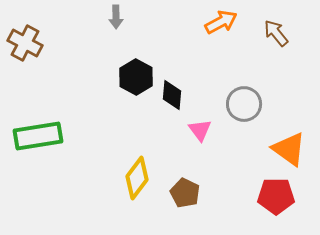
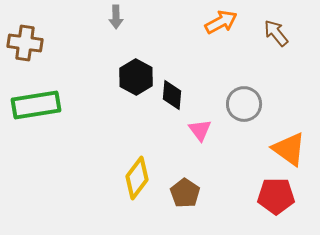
brown cross: rotated 20 degrees counterclockwise
green rectangle: moved 2 px left, 31 px up
brown pentagon: rotated 8 degrees clockwise
